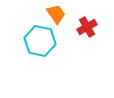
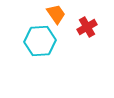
cyan hexagon: rotated 16 degrees counterclockwise
